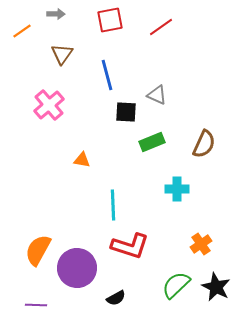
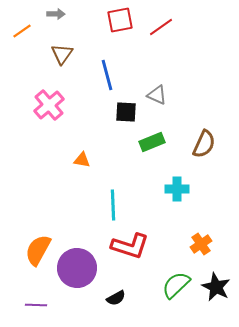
red square: moved 10 px right
